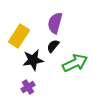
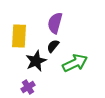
yellow rectangle: rotated 30 degrees counterclockwise
black star: moved 3 px right, 1 px down; rotated 15 degrees counterclockwise
